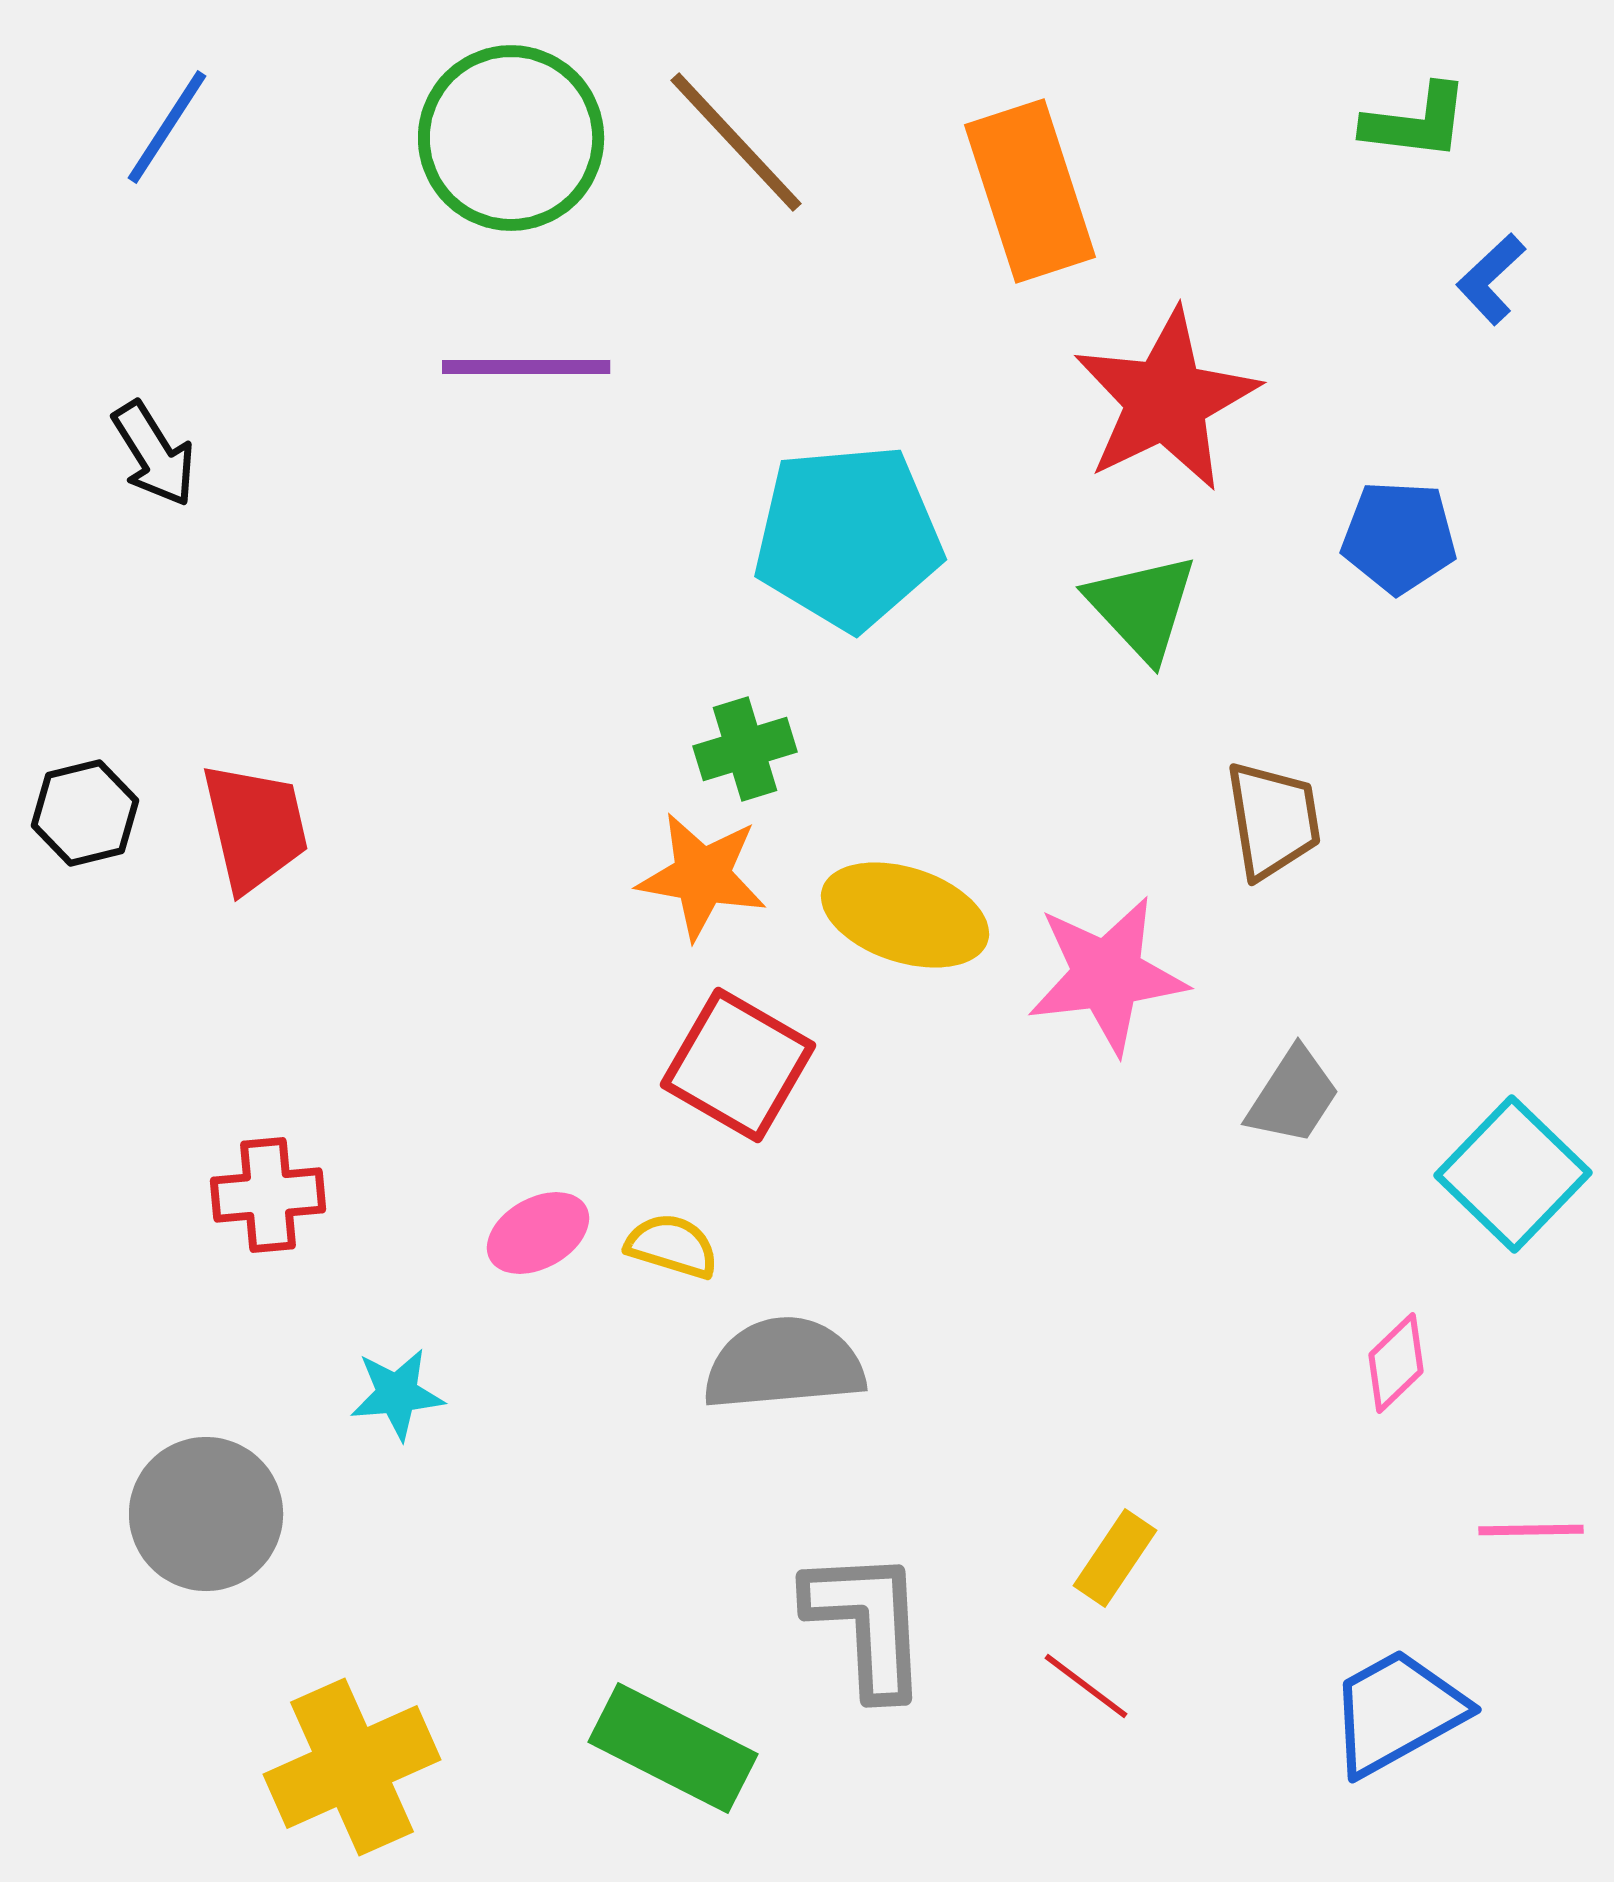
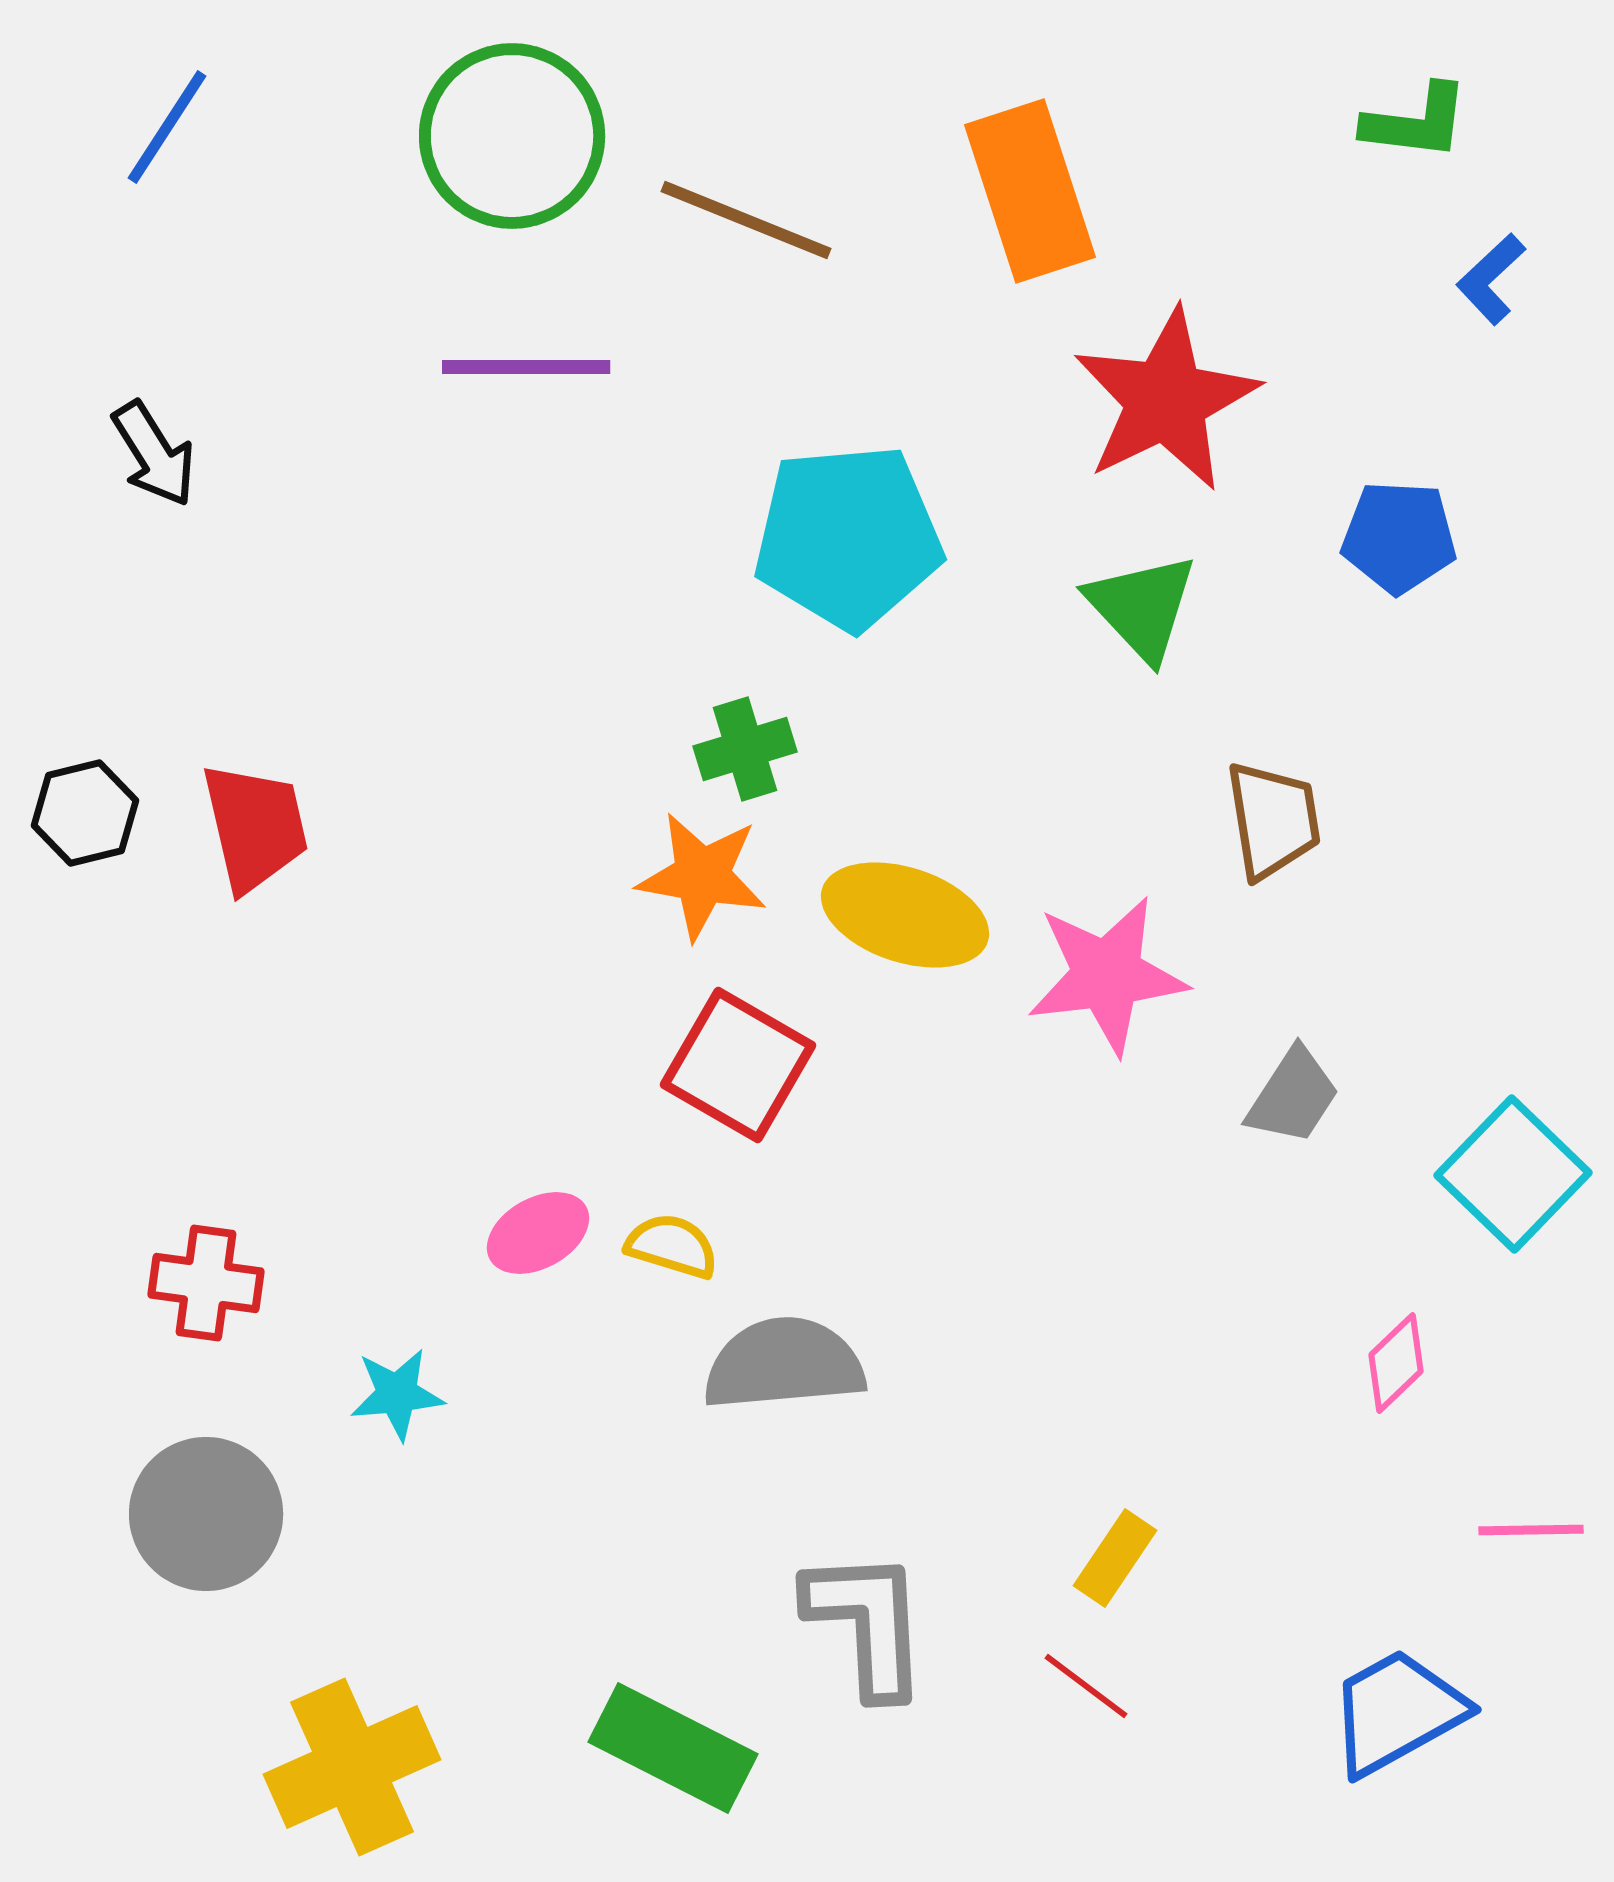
green circle: moved 1 px right, 2 px up
brown line: moved 10 px right, 78 px down; rotated 25 degrees counterclockwise
red cross: moved 62 px left, 88 px down; rotated 13 degrees clockwise
